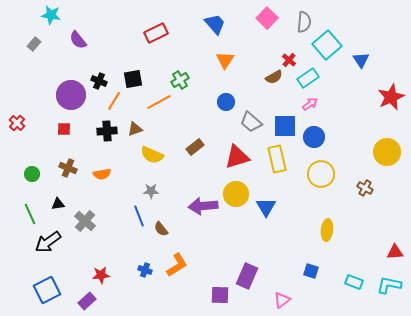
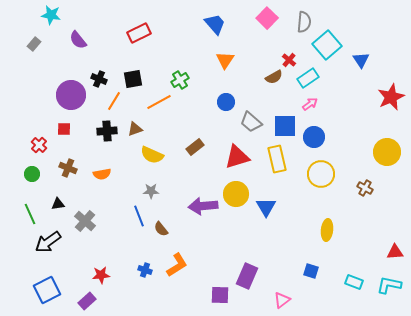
red rectangle at (156, 33): moved 17 px left
black cross at (99, 81): moved 2 px up
red cross at (17, 123): moved 22 px right, 22 px down
